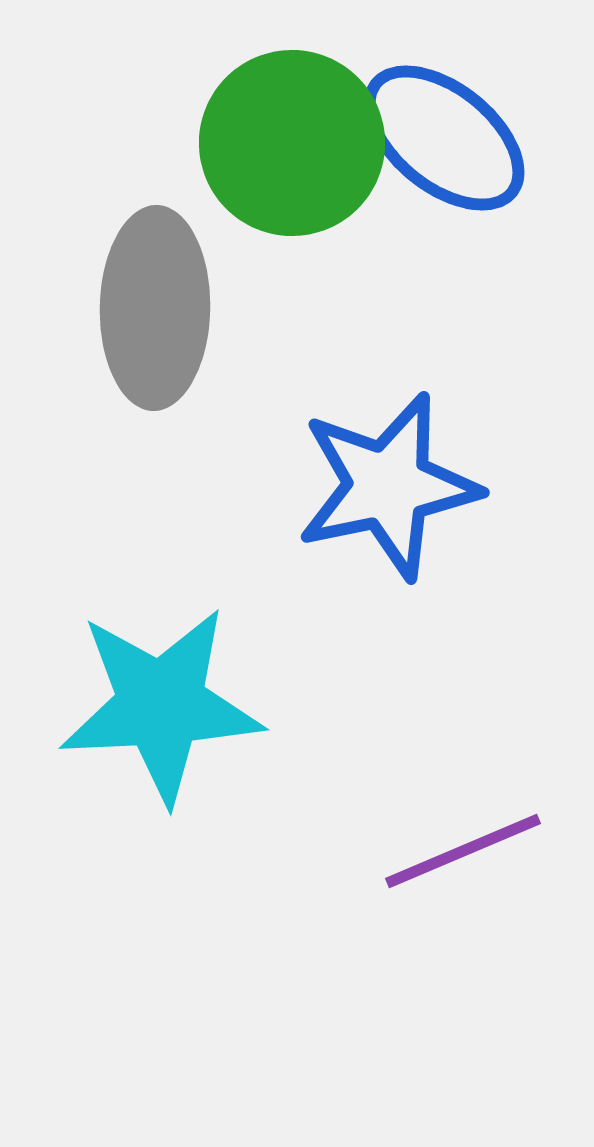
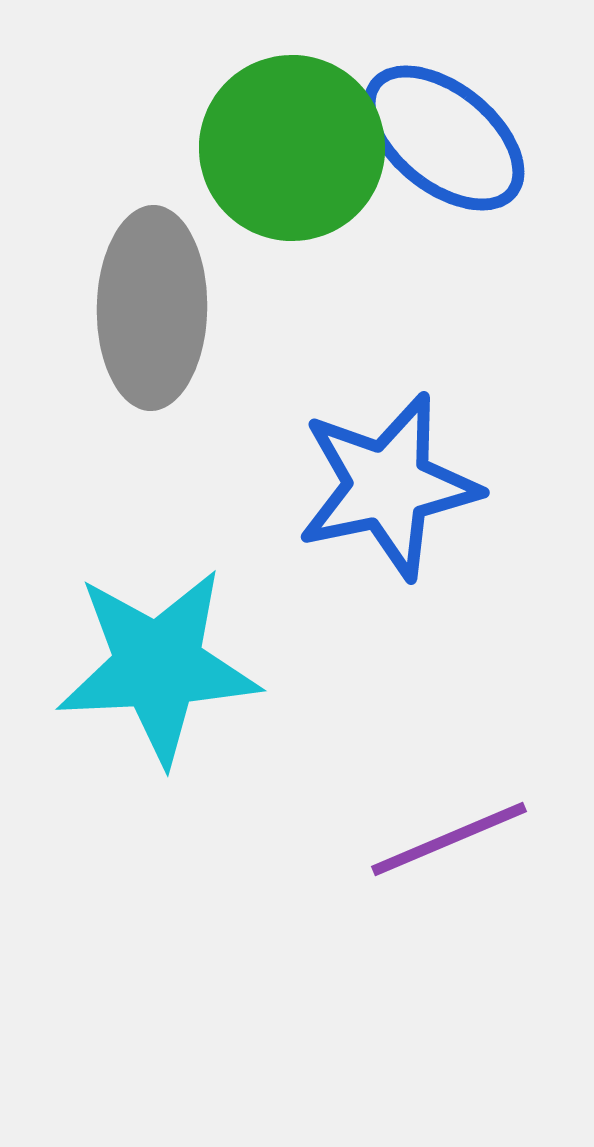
green circle: moved 5 px down
gray ellipse: moved 3 px left
cyan star: moved 3 px left, 39 px up
purple line: moved 14 px left, 12 px up
